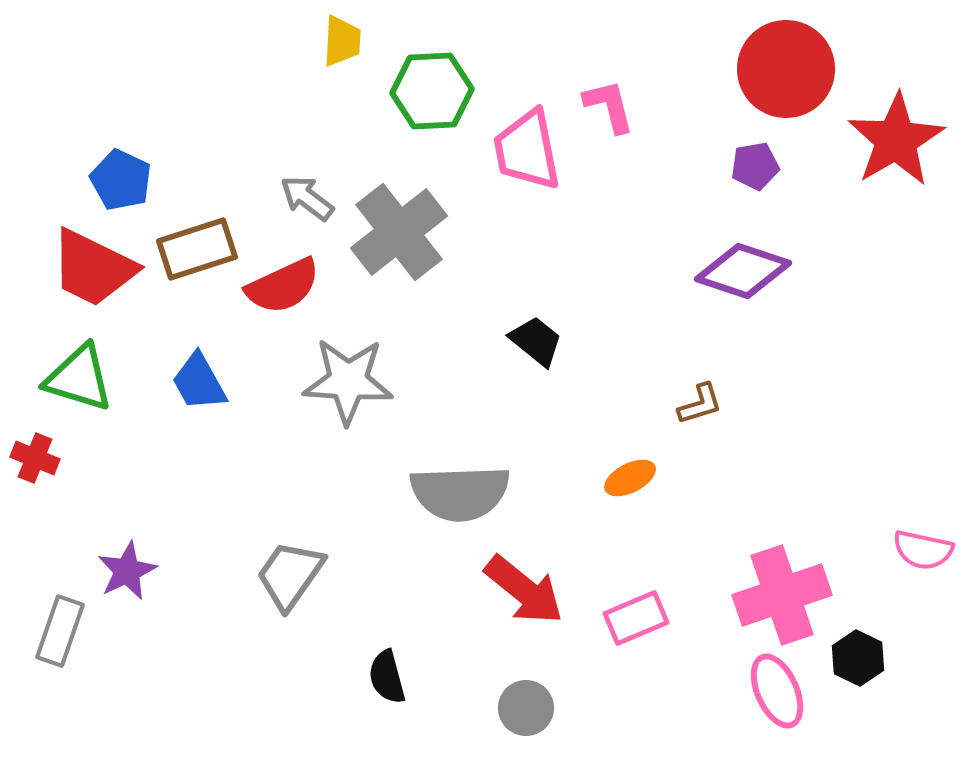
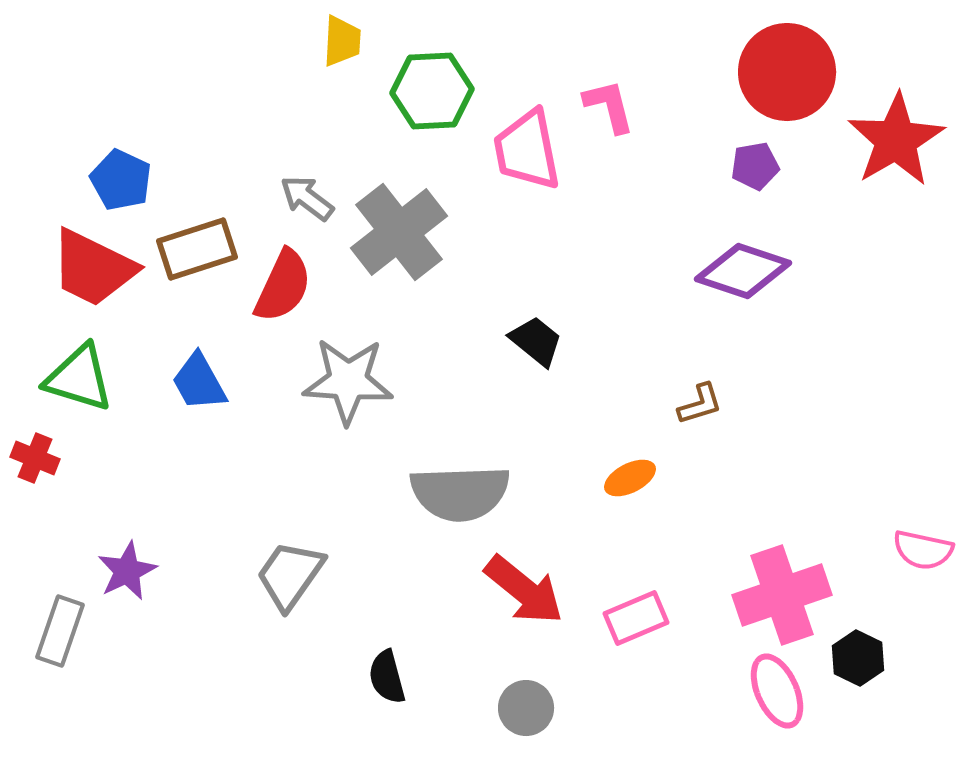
red circle: moved 1 px right, 3 px down
red semicircle: rotated 40 degrees counterclockwise
